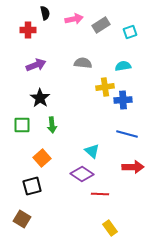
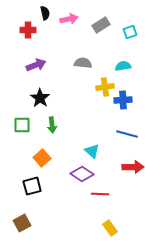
pink arrow: moved 5 px left
brown square: moved 4 px down; rotated 30 degrees clockwise
